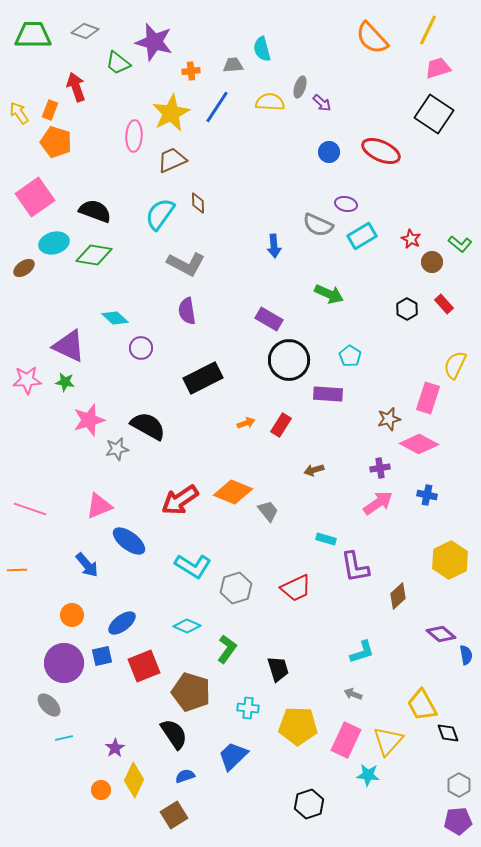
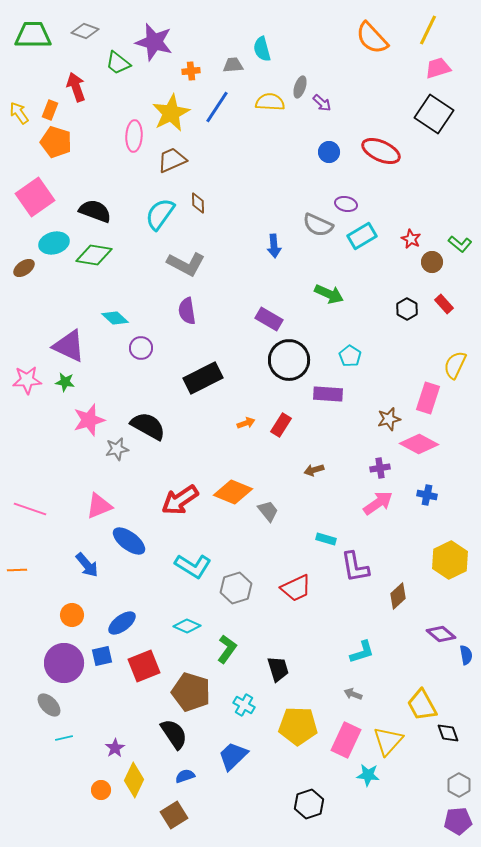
cyan cross at (248, 708): moved 4 px left, 3 px up; rotated 25 degrees clockwise
